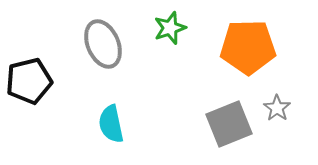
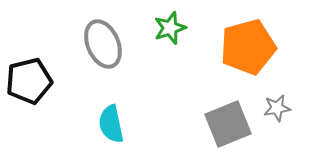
orange pentagon: rotated 14 degrees counterclockwise
gray star: rotated 28 degrees clockwise
gray square: moved 1 px left
